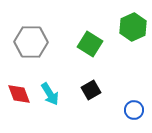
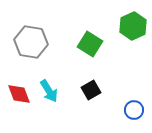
green hexagon: moved 1 px up
gray hexagon: rotated 8 degrees clockwise
cyan arrow: moved 1 px left, 3 px up
